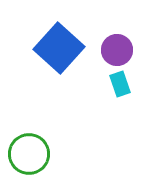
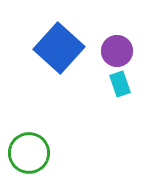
purple circle: moved 1 px down
green circle: moved 1 px up
